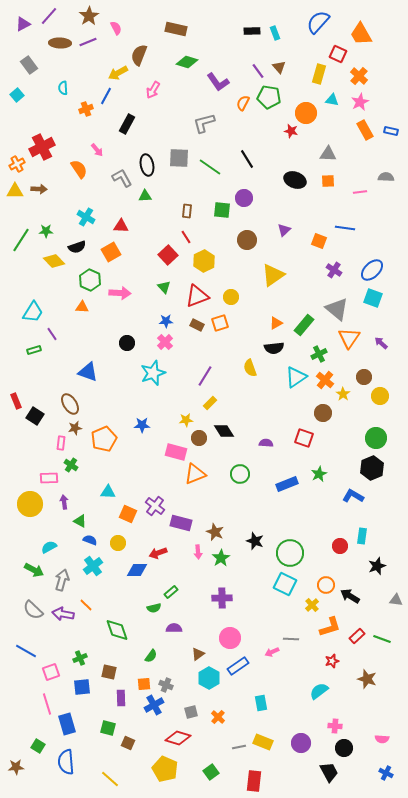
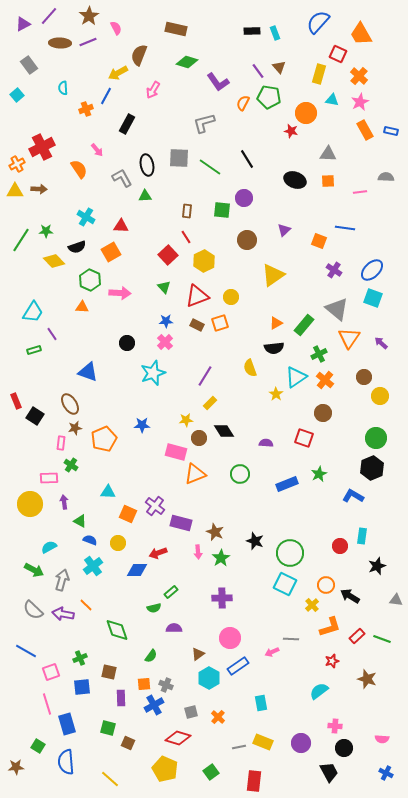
yellow star at (343, 394): moved 67 px left
